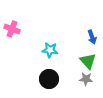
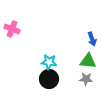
blue arrow: moved 2 px down
cyan star: moved 1 px left, 12 px down
green triangle: rotated 42 degrees counterclockwise
